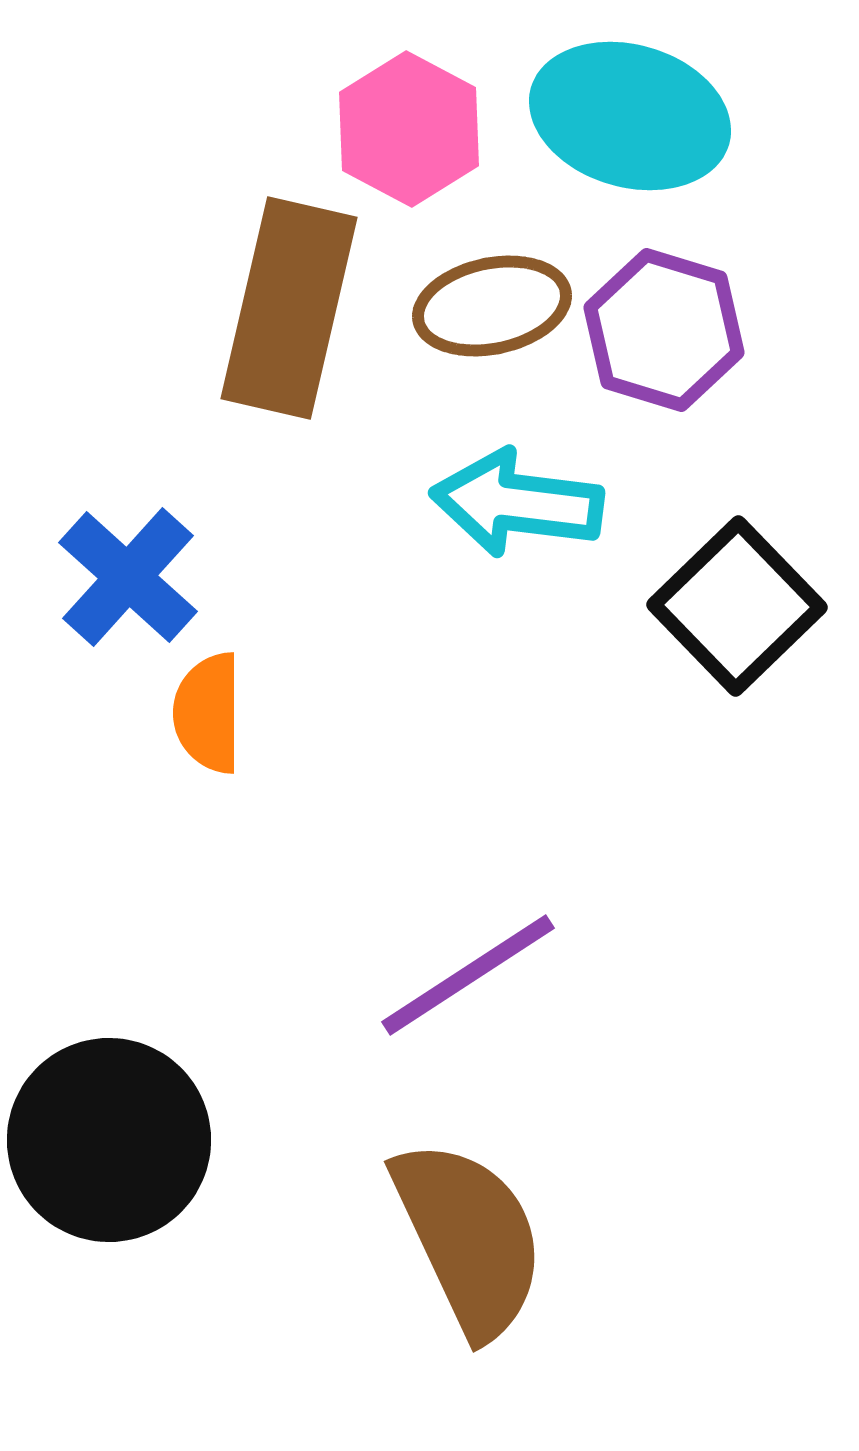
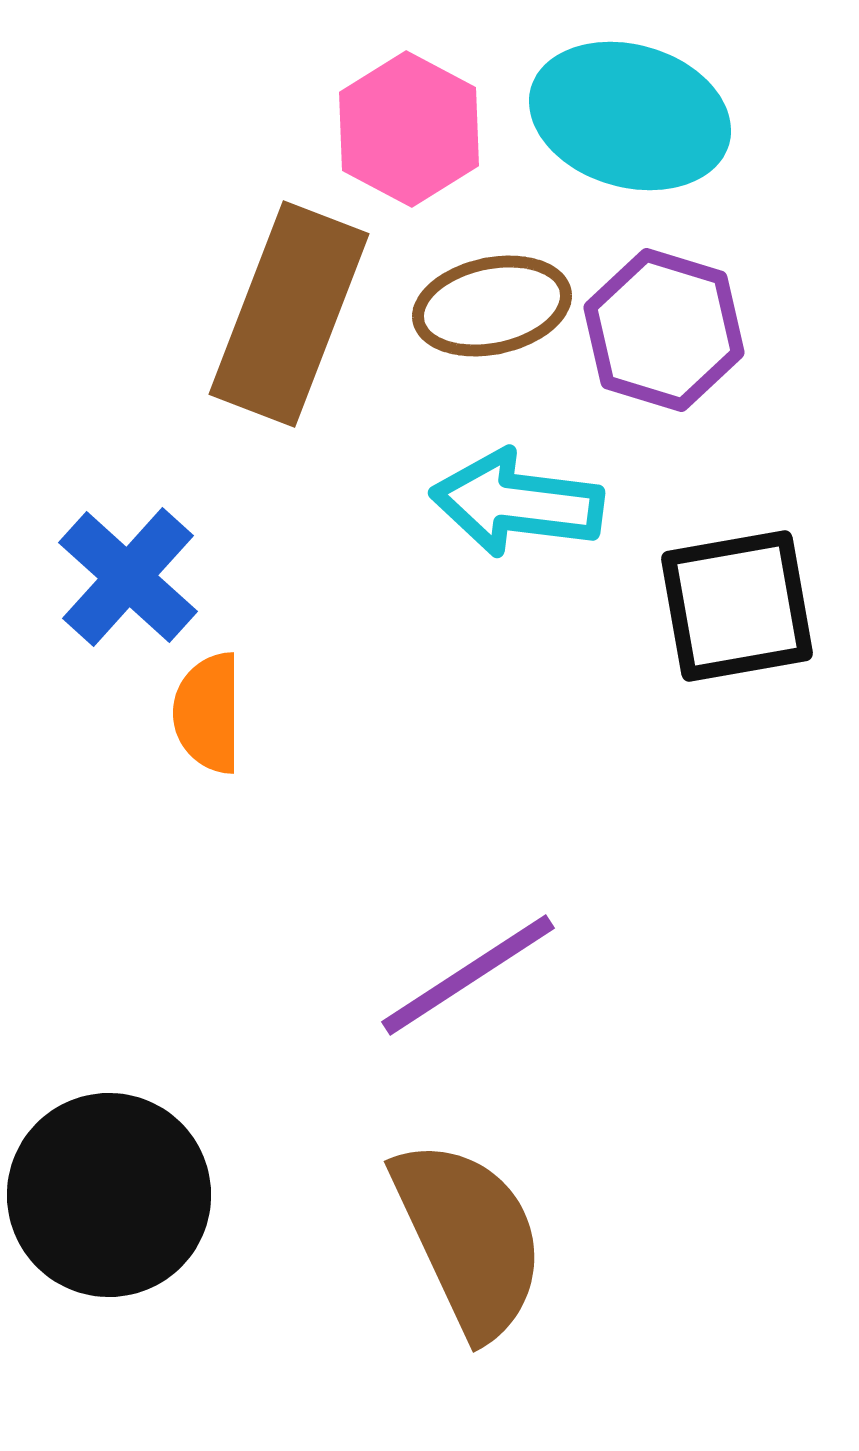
brown rectangle: moved 6 px down; rotated 8 degrees clockwise
black square: rotated 34 degrees clockwise
black circle: moved 55 px down
